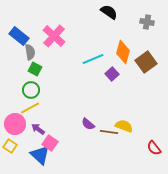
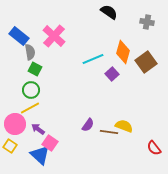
purple semicircle: moved 1 px down; rotated 96 degrees counterclockwise
